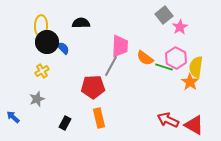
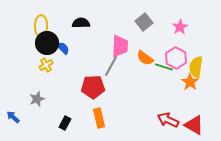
gray square: moved 20 px left, 7 px down
black circle: moved 1 px down
yellow cross: moved 4 px right, 6 px up
